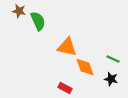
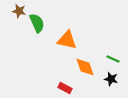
green semicircle: moved 1 px left, 2 px down
orange triangle: moved 7 px up
